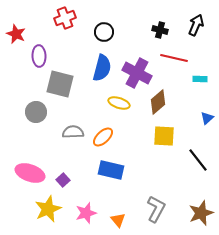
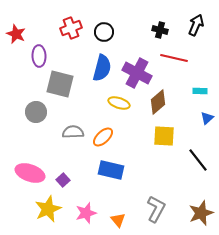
red cross: moved 6 px right, 10 px down
cyan rectangle: moved 12 px down
